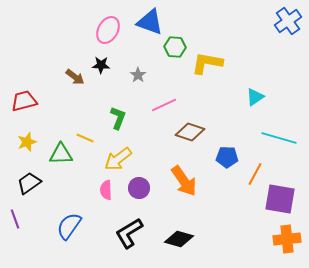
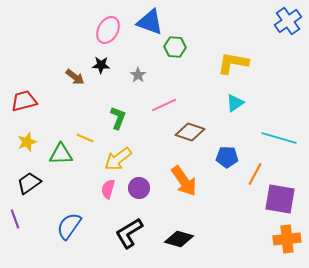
yellow L-shape: moved 26 px right
cyan triangle: moved 20 px left, 6 px down
pink semicircle: moved 2 px right, 1 px up; rotated 18 degrees clockwise
